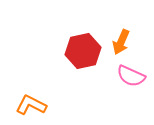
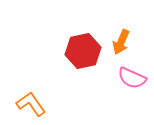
pink semicircle: moved 1 px right, 2 px down
orange L-shape: moved 1 px up; rotated 28 degrees clockwise
